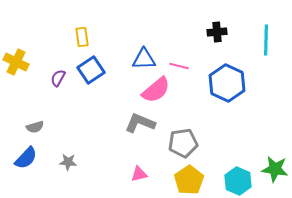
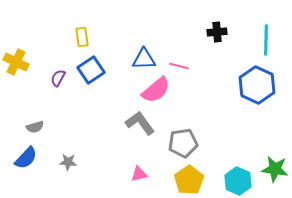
blue hexagon: moved 30 px right, 2 px down
gray L-shape: rotated 32 degrees clockwise
